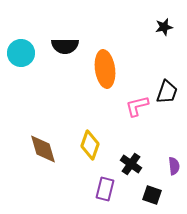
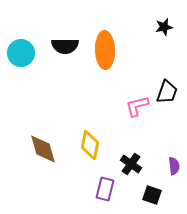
orange ellipse: moved 19 px up; rotated 6 degrees clockwise
yellow diamond: rotated 8 degrees counterclockwise
